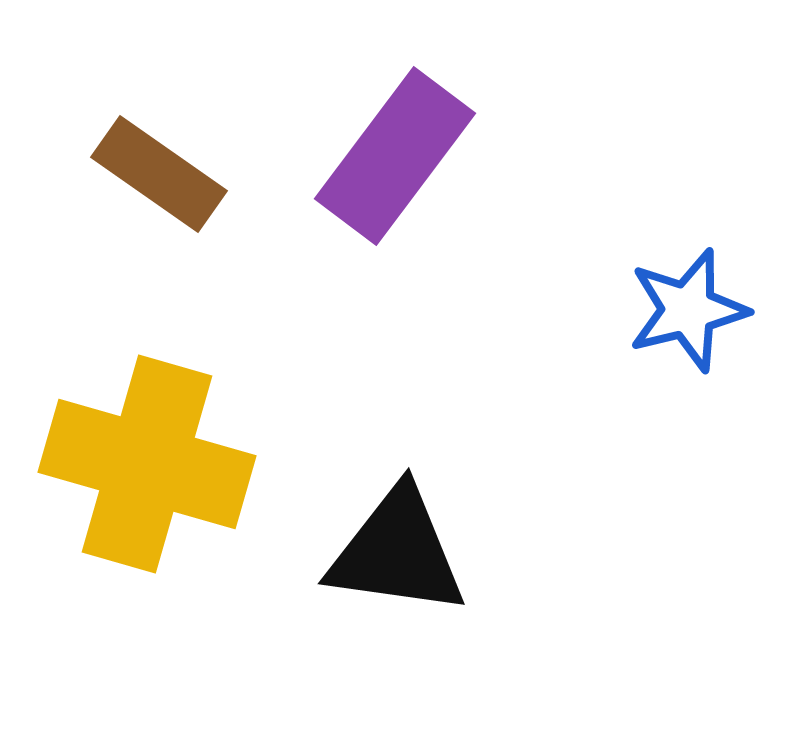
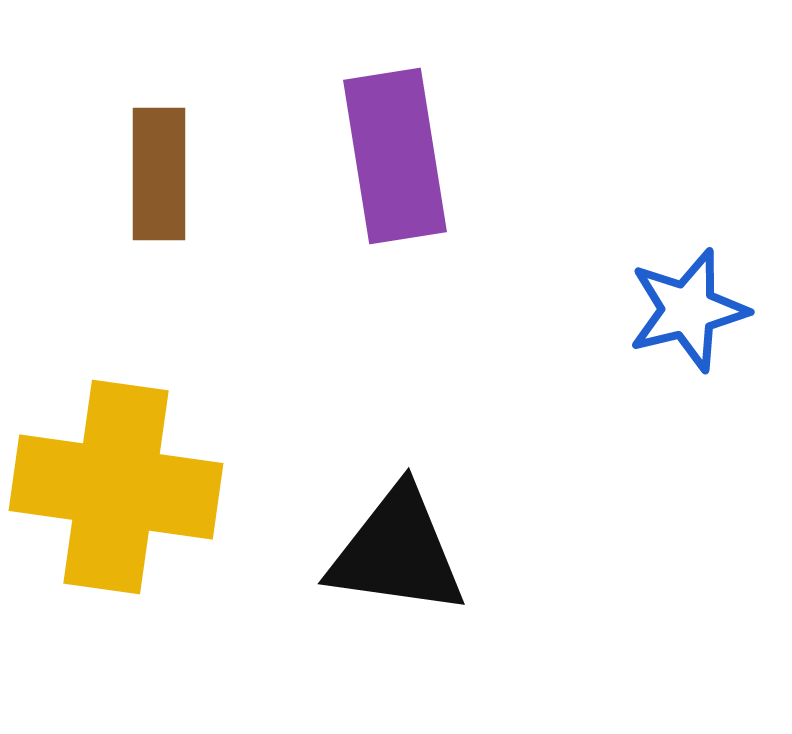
purple rectangle: rotated 46 degrees counterclockwise
brown rectangle: rotated 55 degrees clockwise
yellow cross: moved 31 px left, 23 px down; rotated 8 degrees counterclockwise
